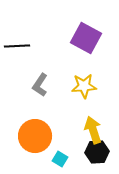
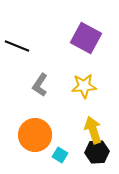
black line: rotated 25 degrees clockwise
orange circle: moved 1 px up
cyan square: moved 4 px up
